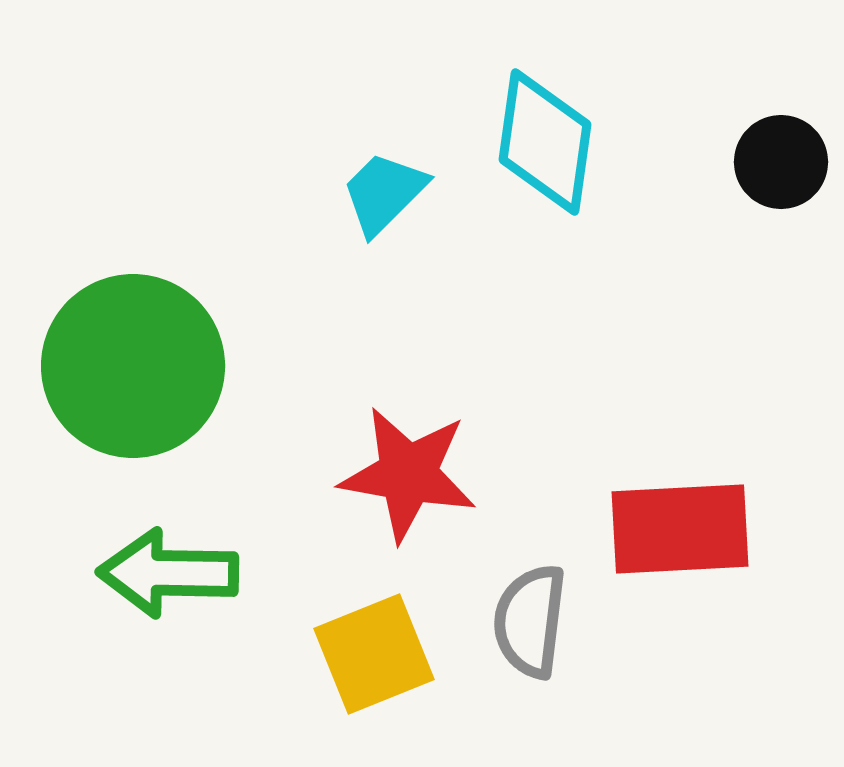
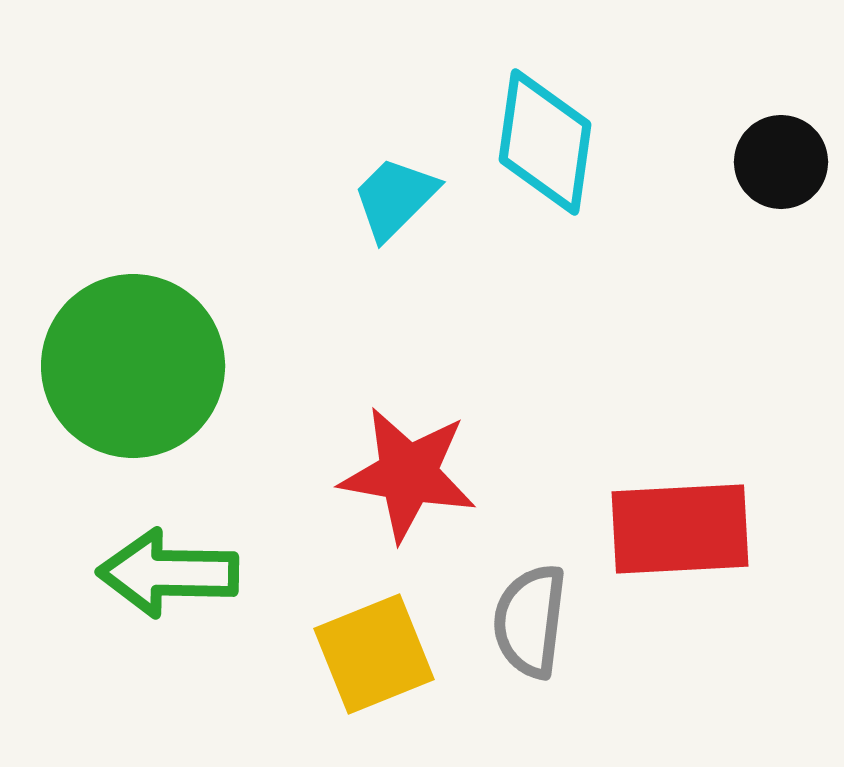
cyan trapezoid: moved 11 px right, 5 px down
